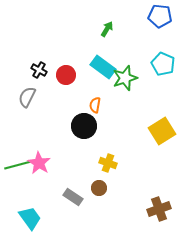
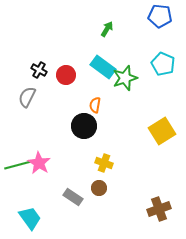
yellow cross: moved 4 px left
